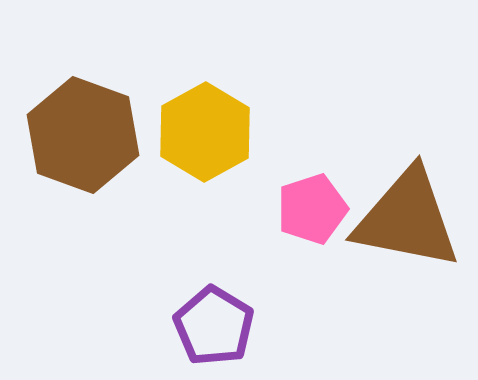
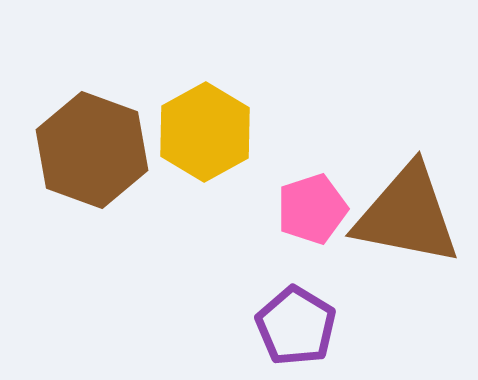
brown hexagon: moved 9 px right, 15 px down
brown triangle: moved 4 px up
purple pentagon: moved 82 px right
